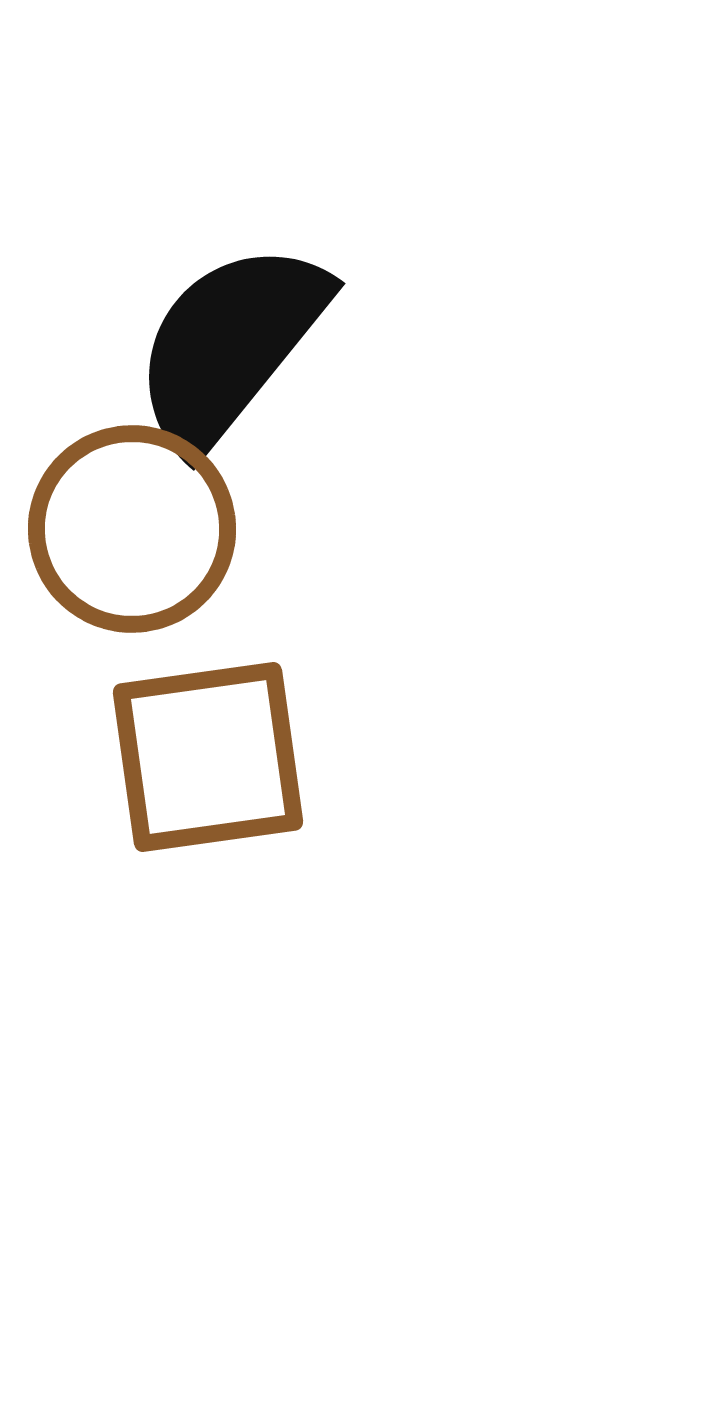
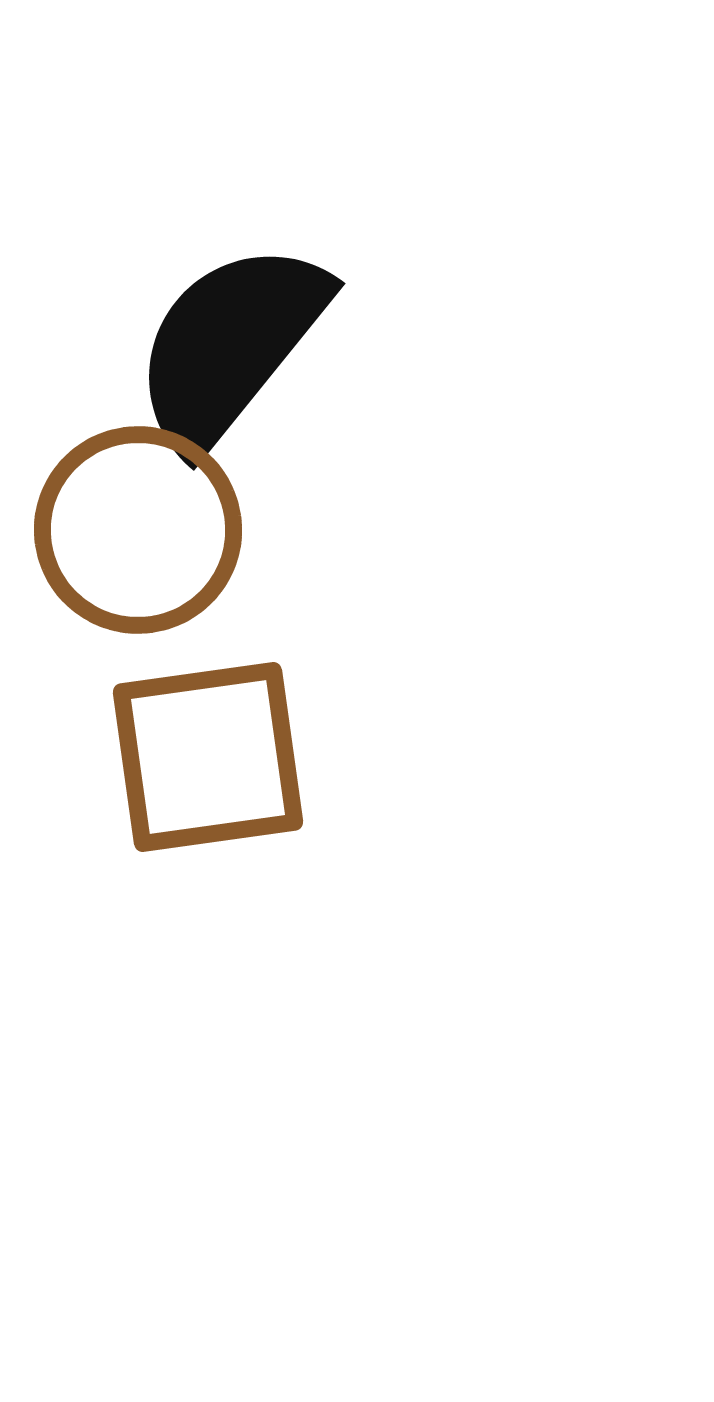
brown circle: moved 6 px right, 1 px down
